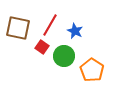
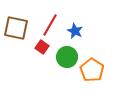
brown square: moved 2 px left
green circle: moved 3 px right, 1 px down
